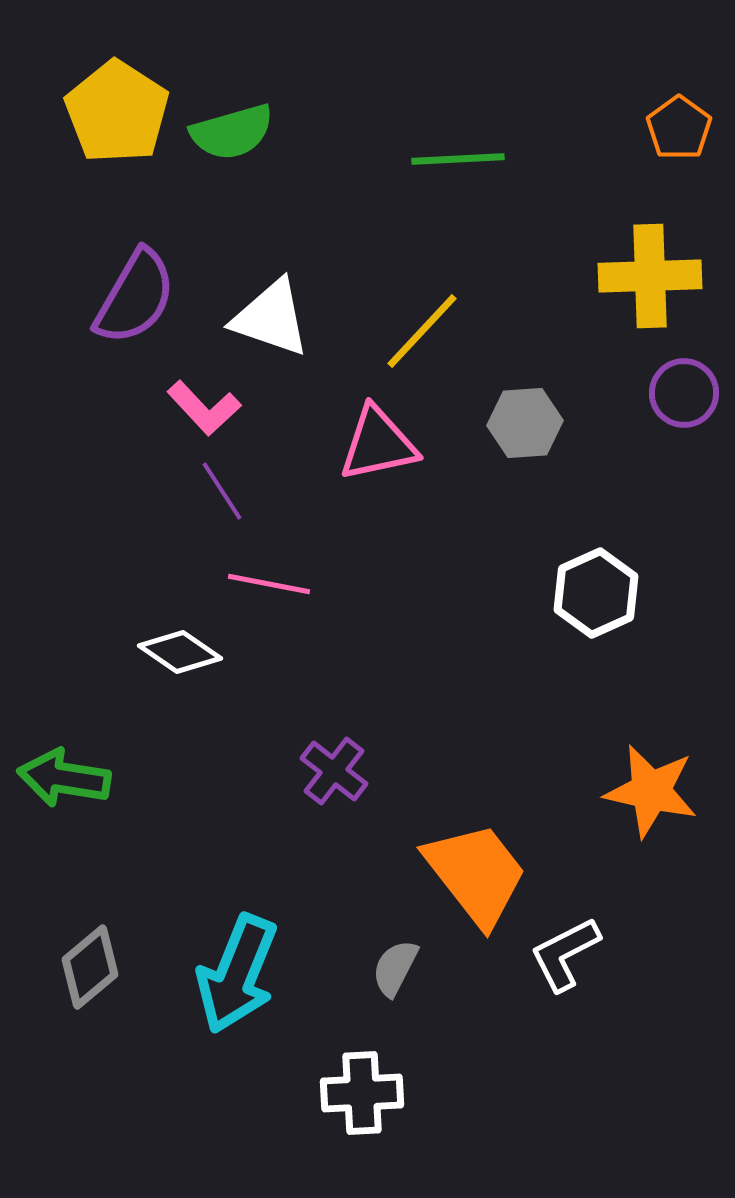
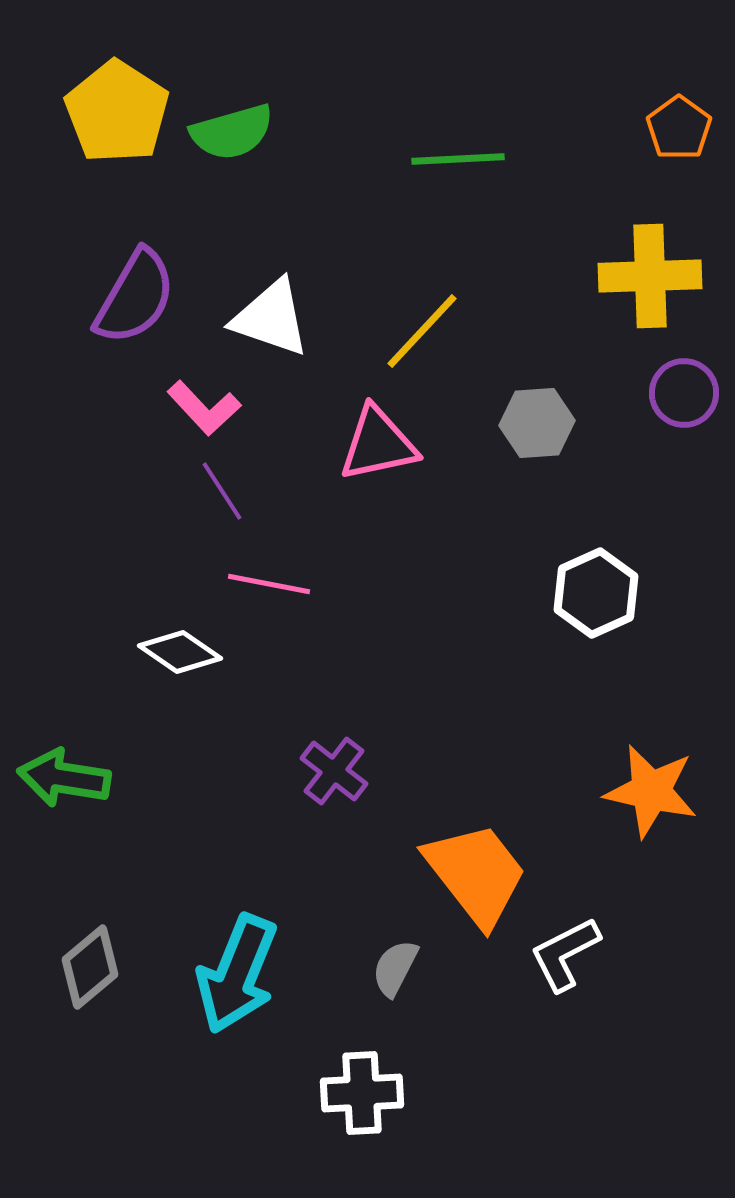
gray hexagon: moved 12 px right
